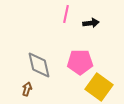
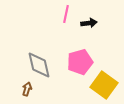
black arrow: moved 2 px left
pink pentagon: rotated 15 degrees counterclockwise
yellow square: moved 5 px right, 2 px up
